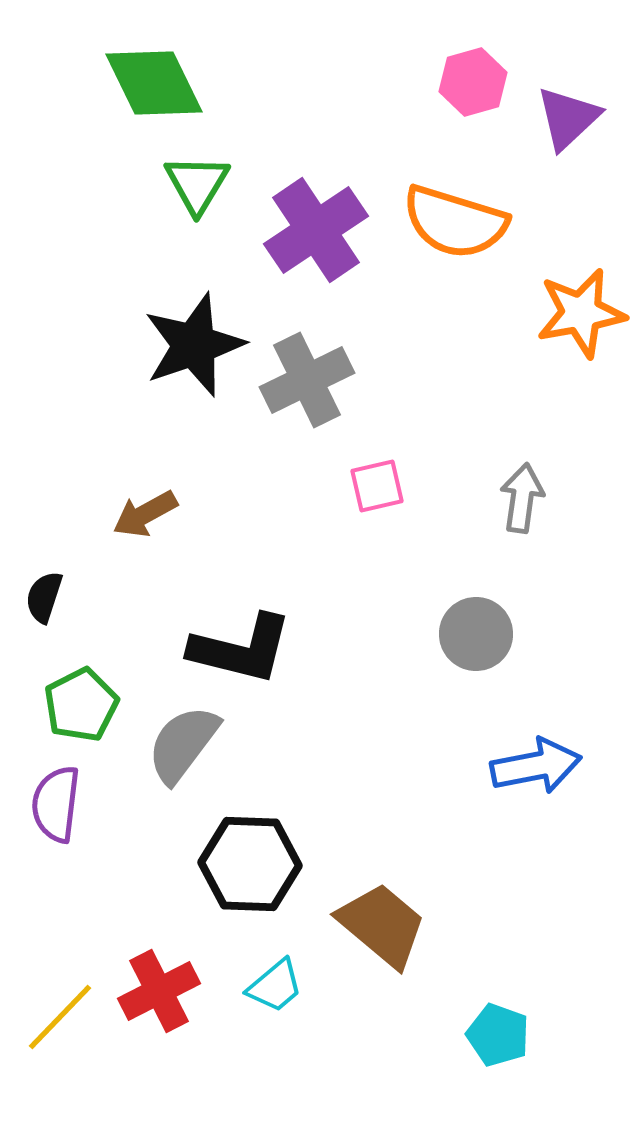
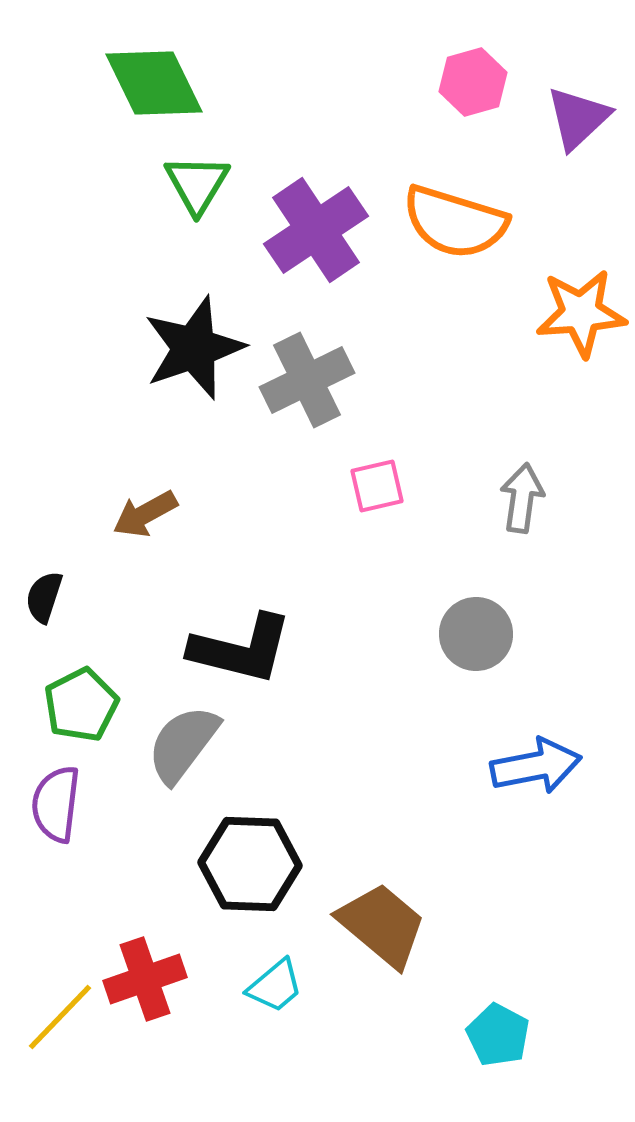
purple triangle: moved 10 px right
orange star: rotated 6 degrees clockwise
black star: moved 3 px down
red cross: moved 14 px left, 12 px up; rotated 8 degrees clockwise
cyan pentagon: rotated 8 degrees clockwise
